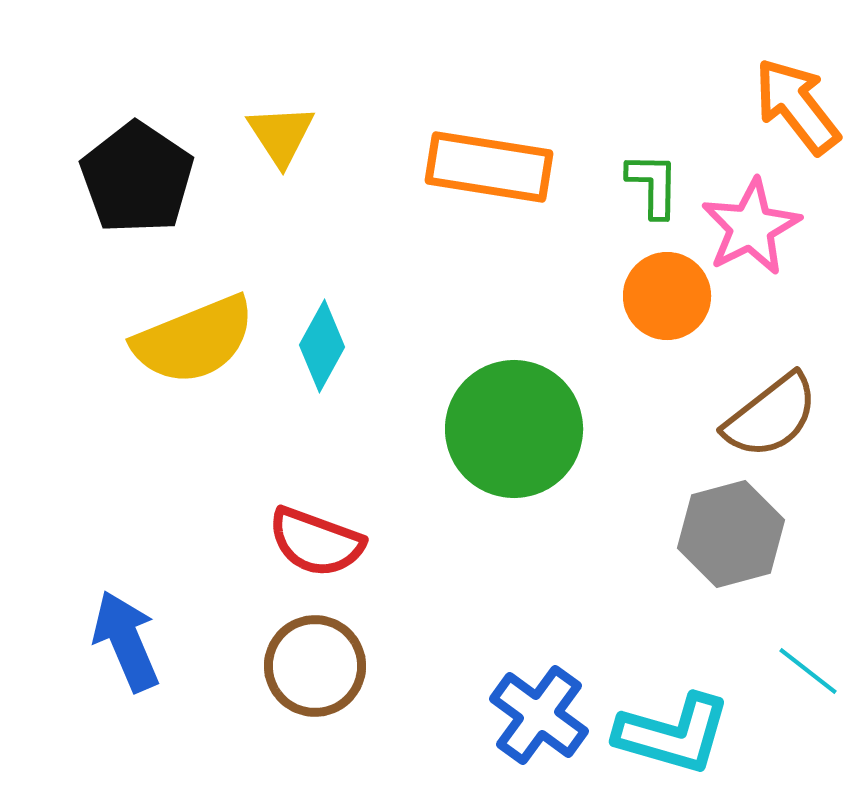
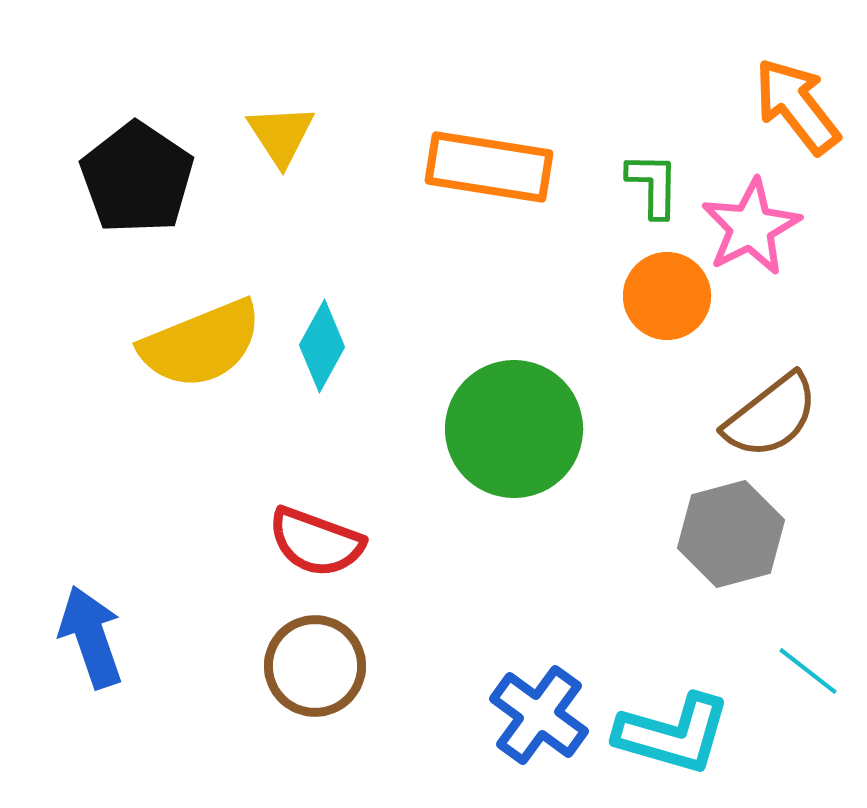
yellow semicircle: moved 7 px right, 4 px down
blue arrow: moved 35 px left, 4 px up; rotated 4 degrees clockwise
